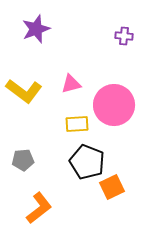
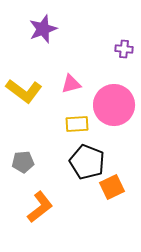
purple star: moved 7 px right
purple cross: moved 13 px down
gray pentagon: moved 2 px down
orange L-shape: moved 1 px right, 1 px up
